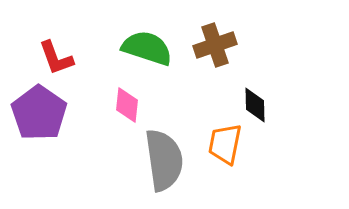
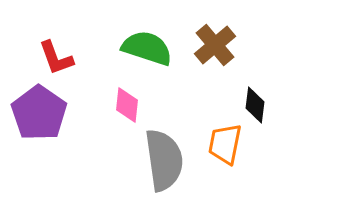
brown cross: rotated 21 degrees counterclockwise
black diamond: rotated 9 degrees clockwise
